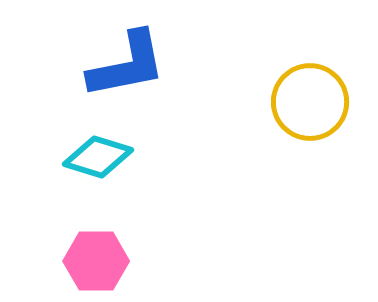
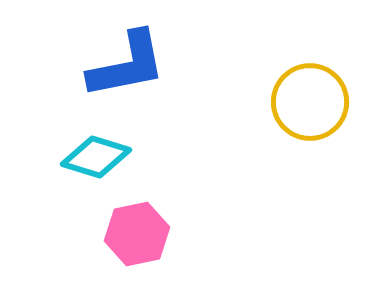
cyan diamond: moved 2 px left
pink hexagon: moved 41 px right, 27 px up; rotated 12 degrees counterclockwise
